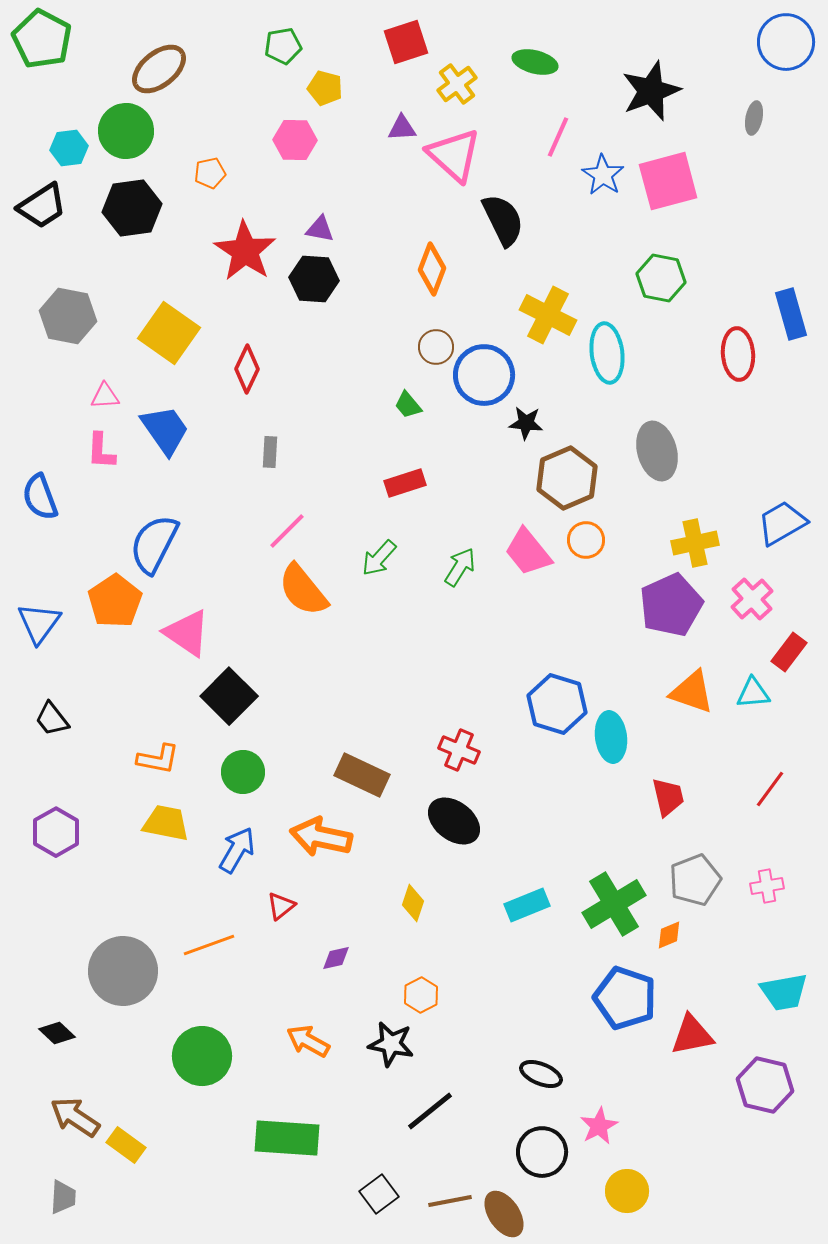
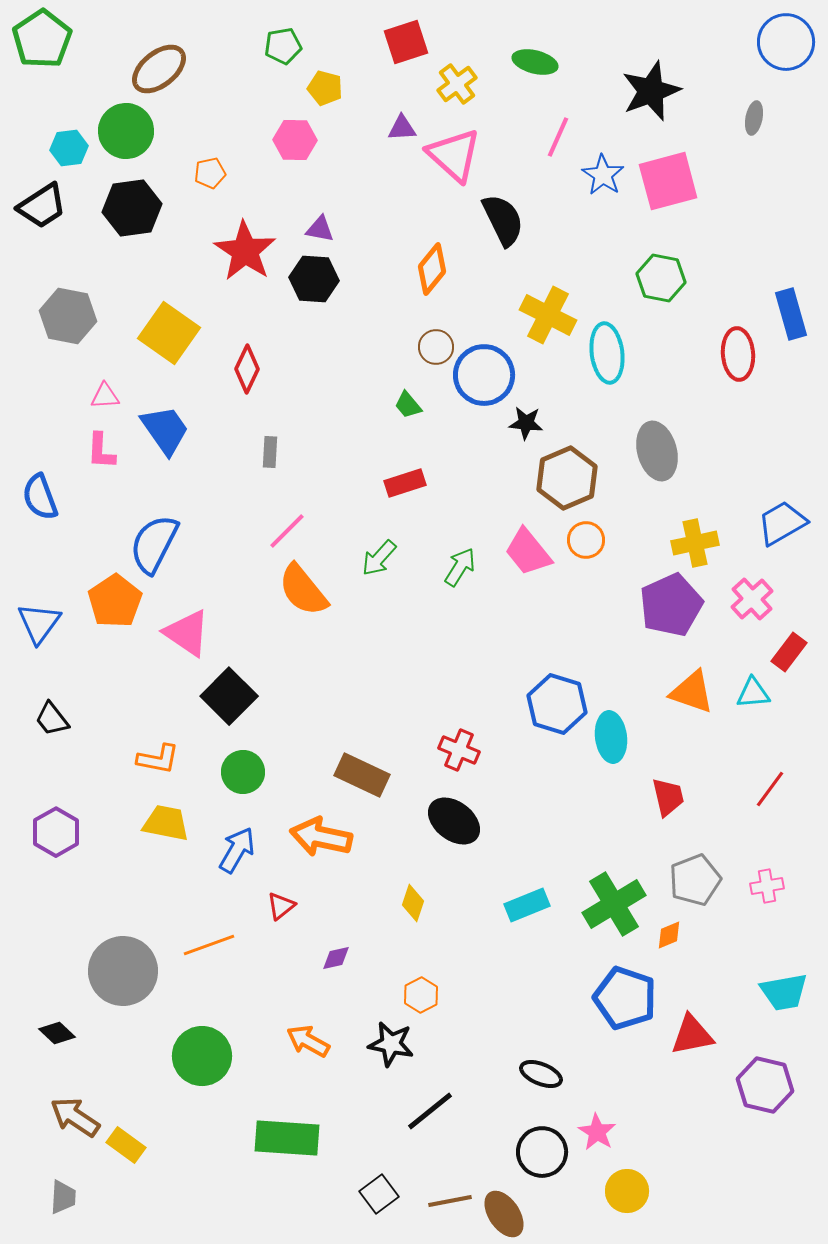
green pentagon at (42, 39): rotated 10 degrees clockwise
orange diamond at (432, 269): rotated 18 degrees clockwise
pink star at (599, 1126): moved 2 px left, 6 px down; rotated 12 degrees counterclockwise
